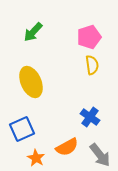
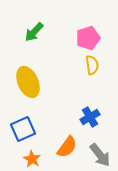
green arrow: moved 1 px right
pink pentagon: moved 1 px left, 1 px down
yellow ellipse: moved 3 px left
blue cross: rotated 24 degrees clockwise
blue square: moved 1 px right
orange semicircle: rotated 25 degrees counterclockwise
orange star: moved 4 px left, 1 px down
